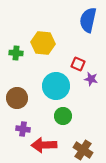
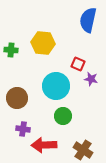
green cross: moved 5 px left, 3 px up
